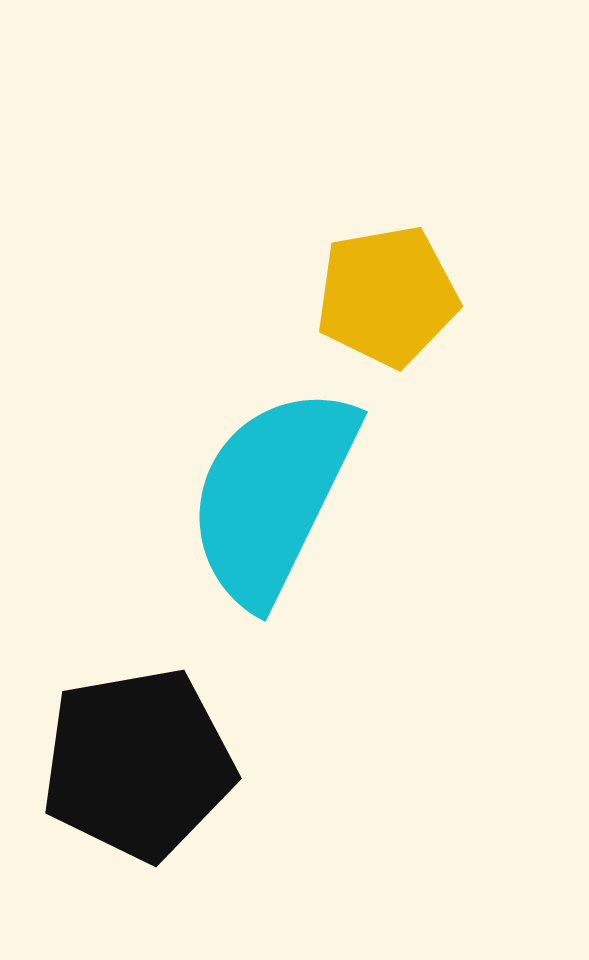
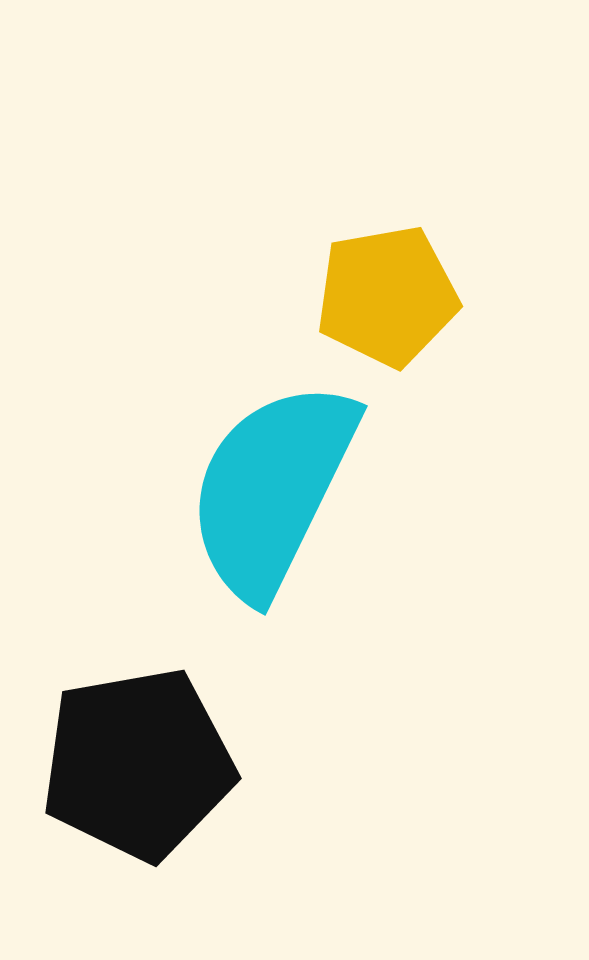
cyan semicircle: moved 6 px up
